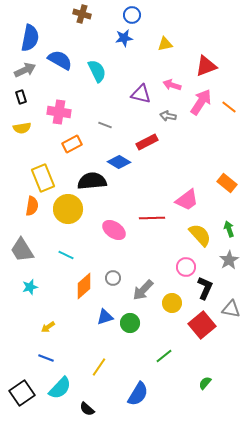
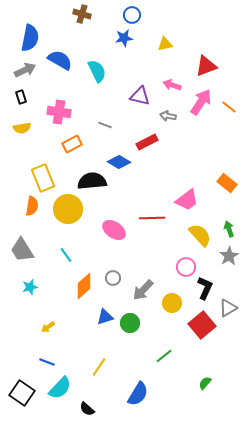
purple triangle at (141, 94): moved 1 px left, 2 px down
cyan line at (66, 255): rotated 28 degrees clockwise
gray star at (229, 260): moved 4 px up
gray triangle at (231, 309): moved 3 px left, 1 px up; rotated 42 degrees counterclockwise
blue line at (46, 358): moved 1 px right, 4 px down
black square at (22, 393): rotated 20 degrees counterclockwise
